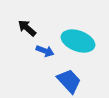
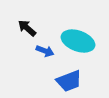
blue trapezoid: rotated 112 degrees clockwise
